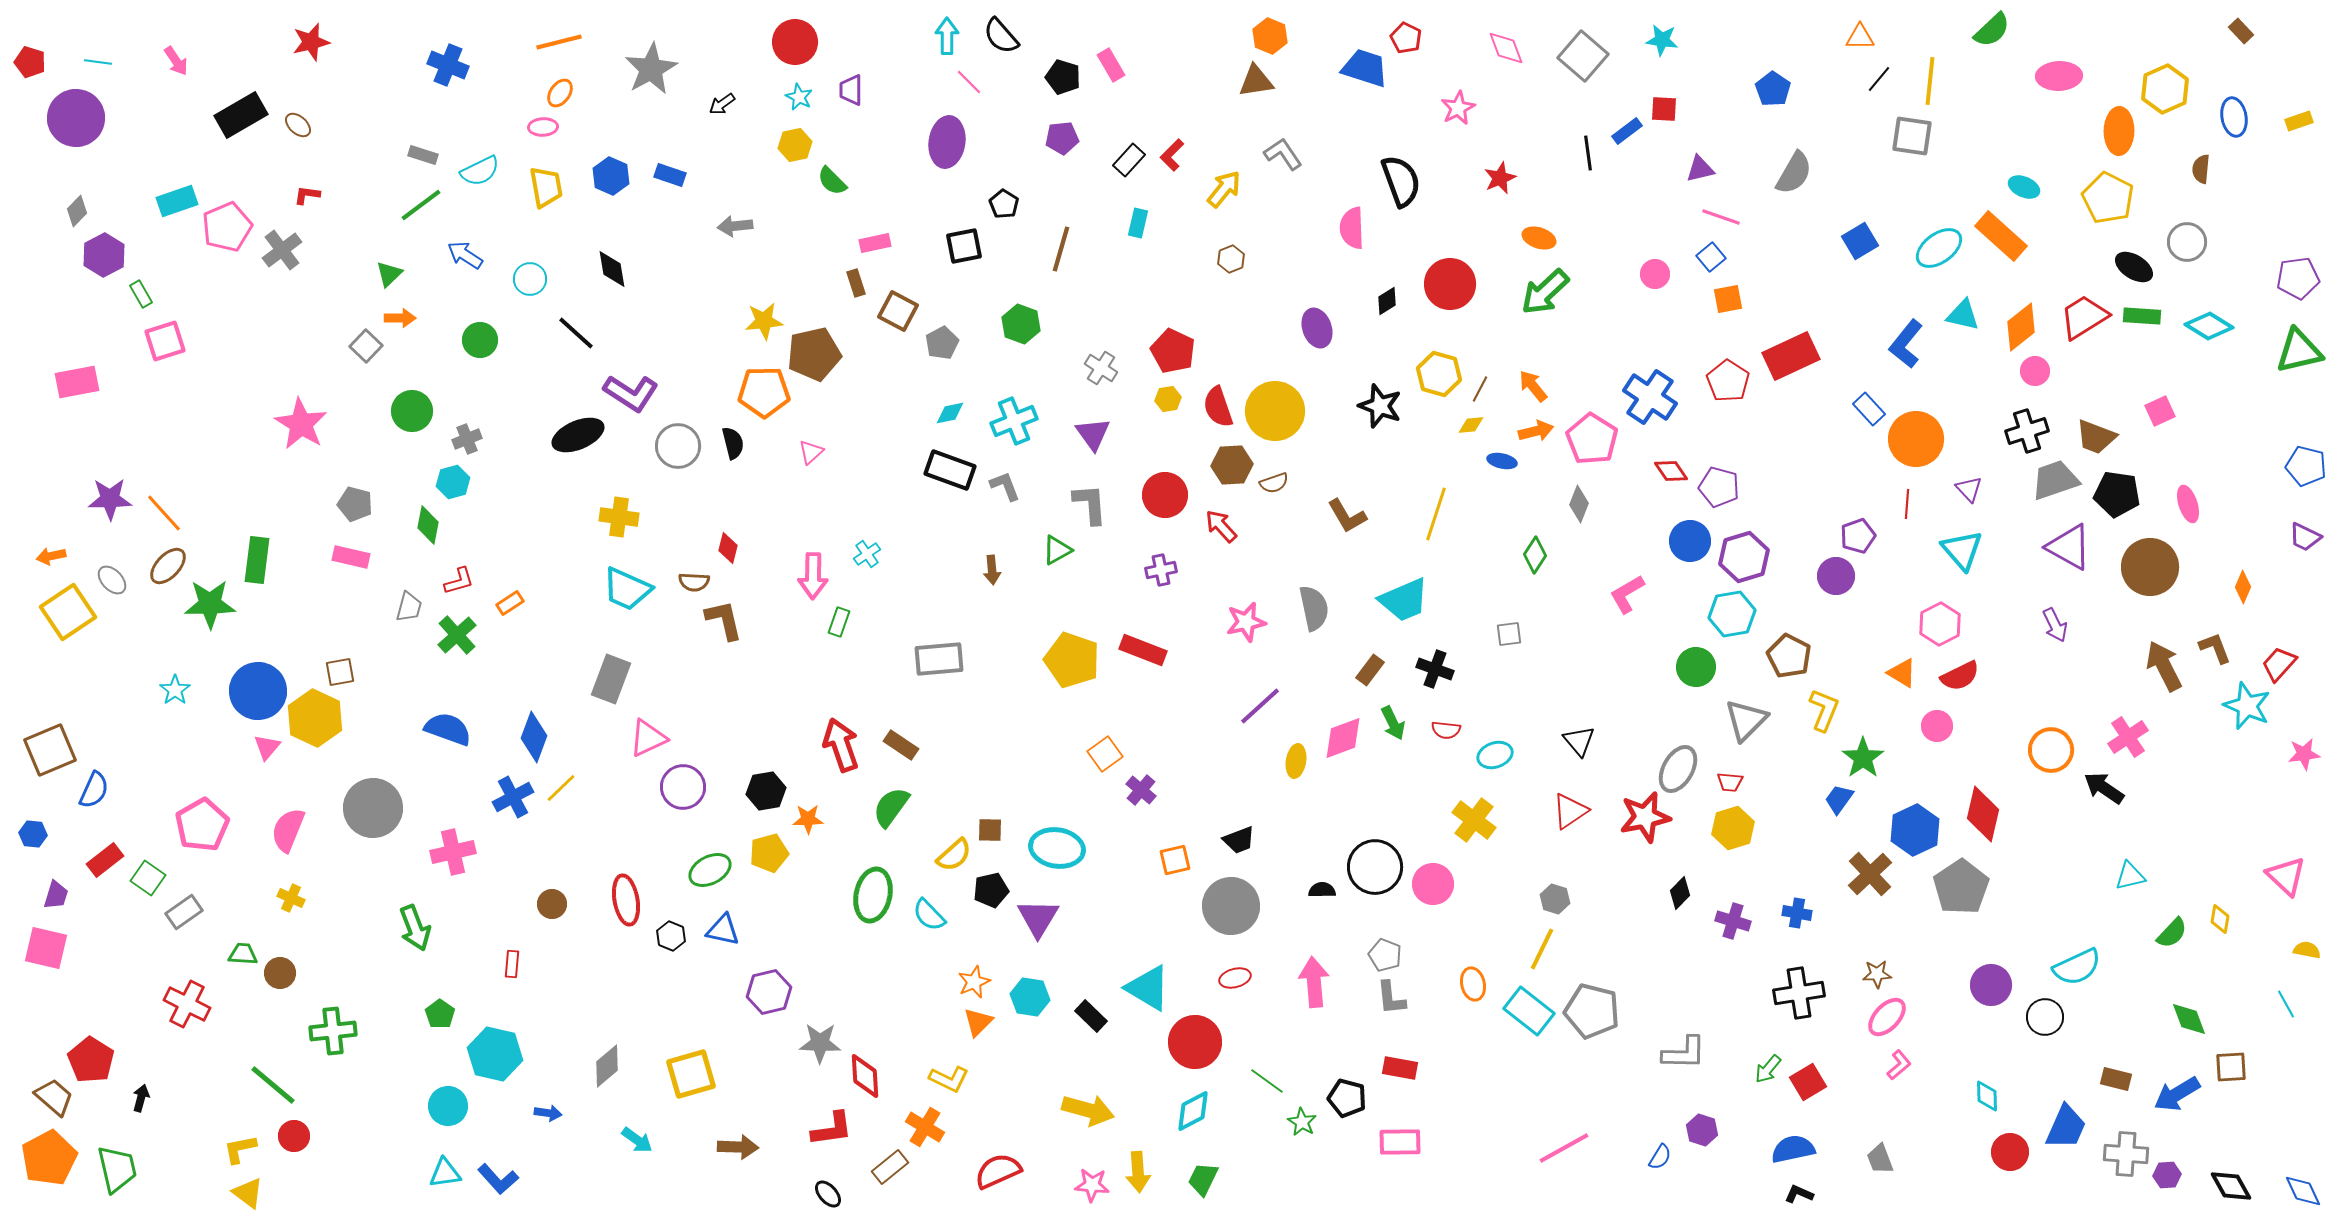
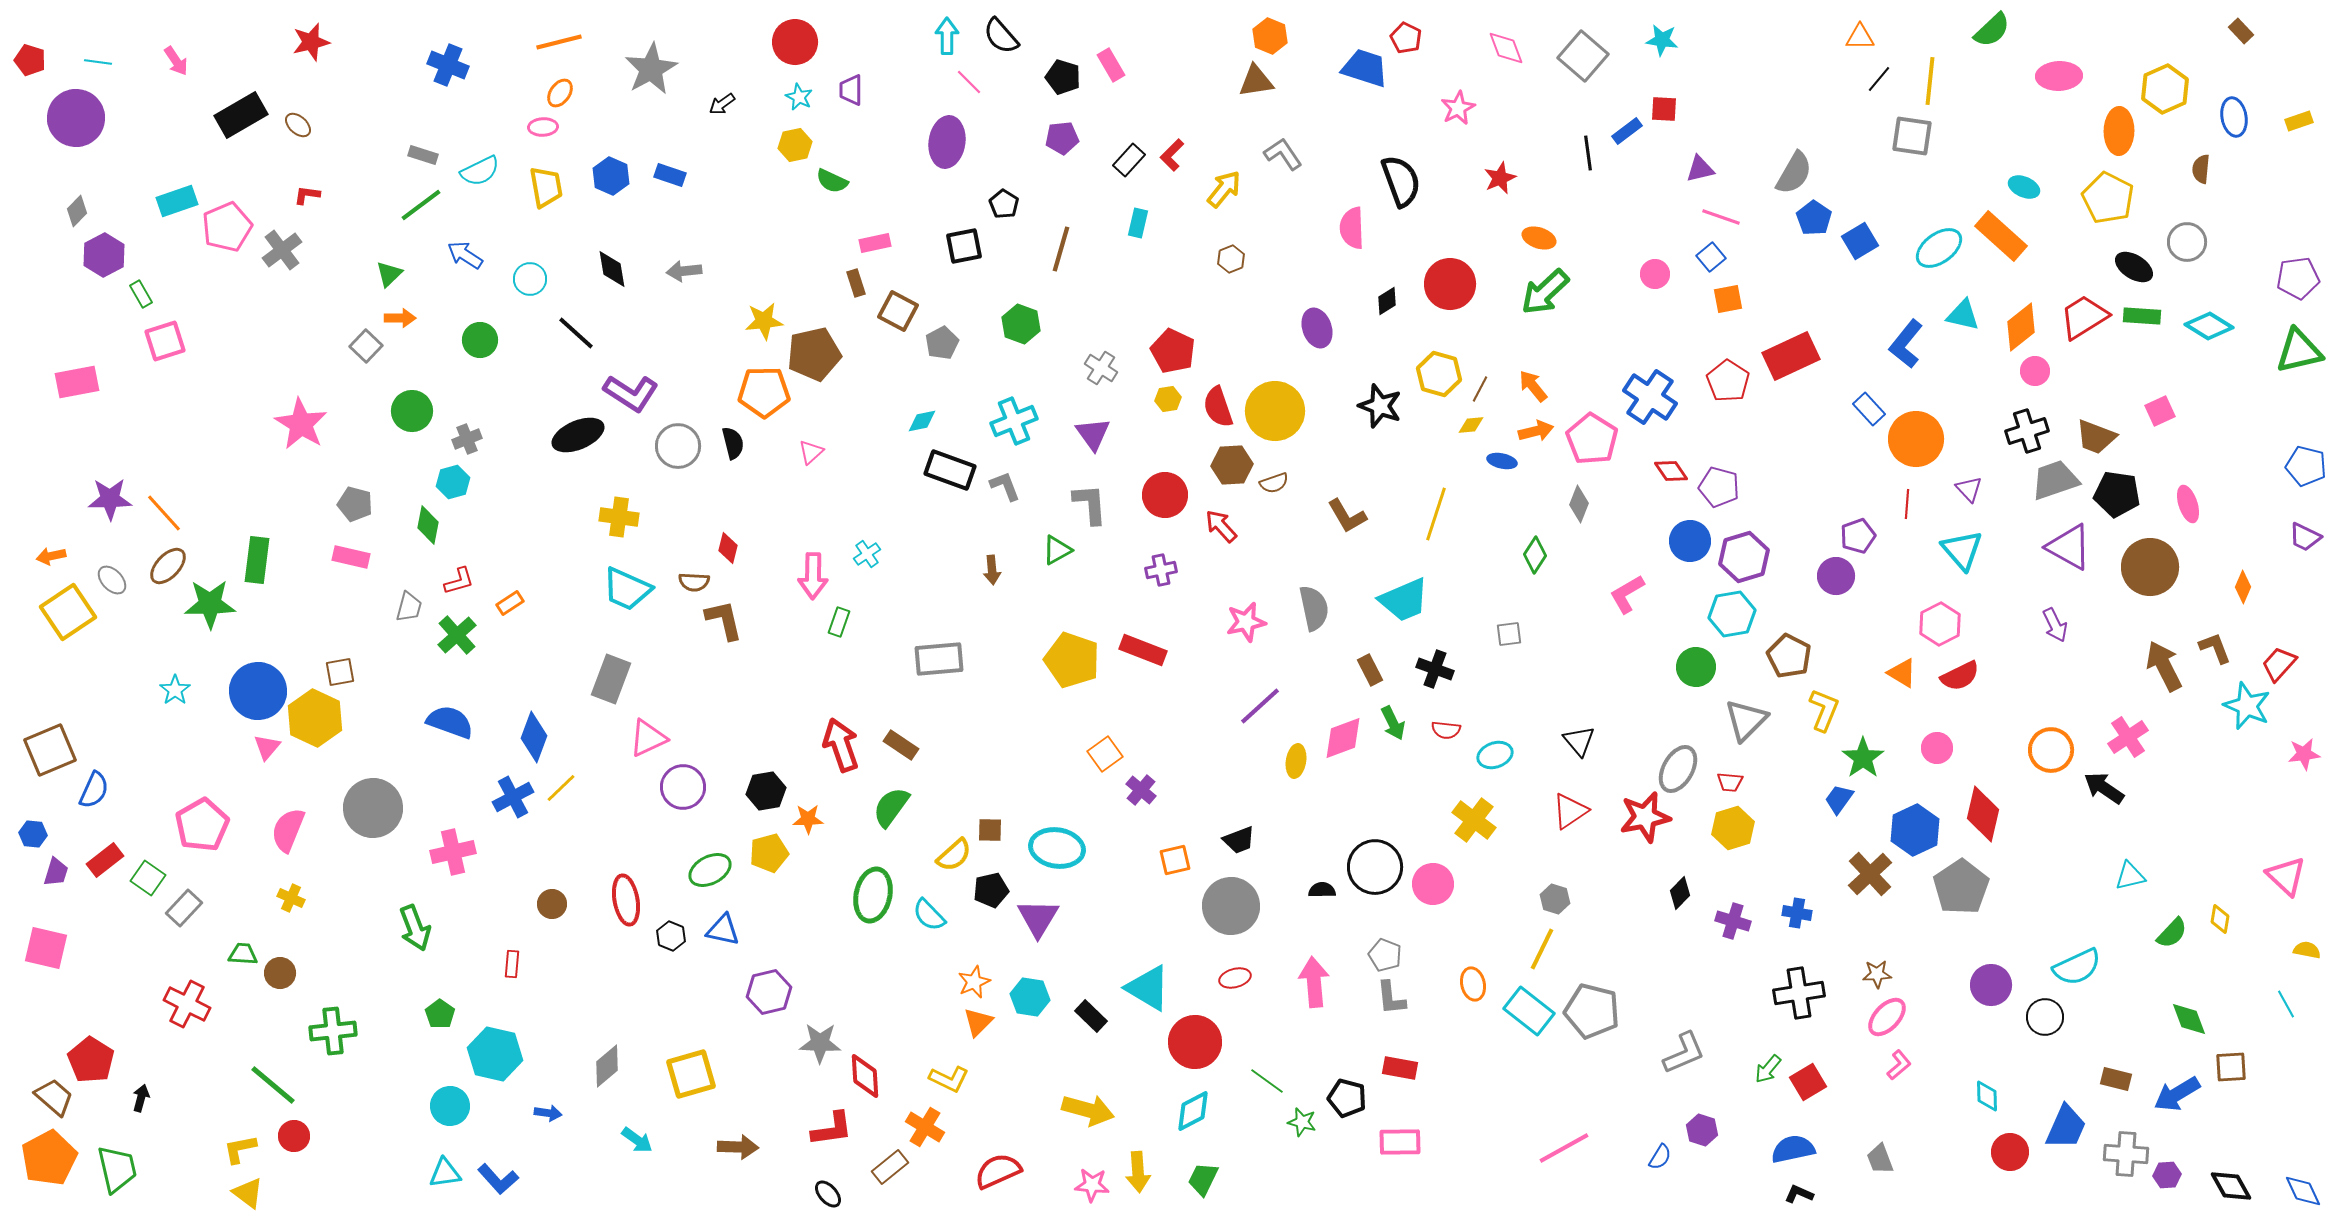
red pentagon at (30, 62): moved 2 px up
blue pentagon at (1773, 89): moved 41 px right, 129 px down
green semicircle at (832, 181): rotated 20 degrees counterclockwise
gray arrow at (735, 226): moved 51 px left, 45 px down
cyan diamond at (950, 413): moved 28 px left, 8 px down
brown rectangle at (1370, 670): rotated 64 degrees counterclockwise
pink circle at (1937, 726): moved 22 px down
blue semicircle at (448, 729): moved 2 px right, 7 px up
purple trapezoid at (56, 895): moved 23 px up
gray rectangle at (184, 912): moved 4 px up; rotated 12 degrees counterclockwise
gray L-shape at (1684, 1053): rotated 24 degrees counterclockwise
cyan circle at (448, 1106): moved 2 px right
green star at (1302, 1122): rotated 16 degrees counterclockwise
